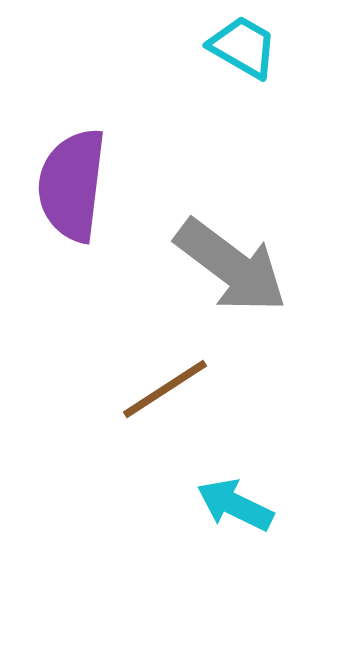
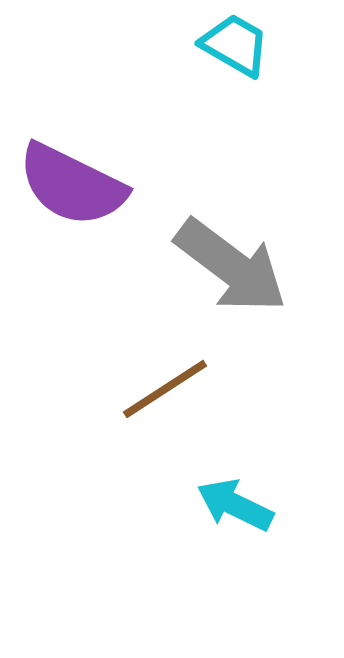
cyan trapezoid: moved 8 px left, 2 px up
purple semicircle: rotated 71 degrees counterclockwise
